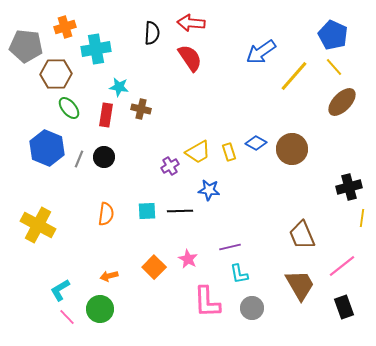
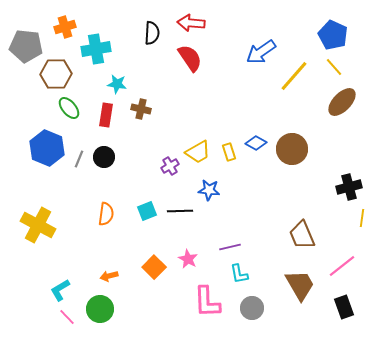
cyan star at (119, 87): moved 2 px left, 3 px up
cyan square at (147, 211): rotated 18 degrees counterclockwise
